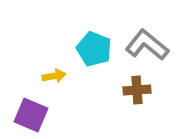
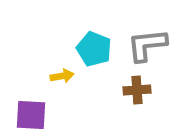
gray L-shape: rotated 45 degrees counterclockwise
yellow arrow: moved 8 px right
purple square: rotated 20 degrees counterclockwise
